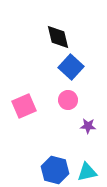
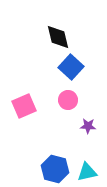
blue hexagon: moved 1 px up
